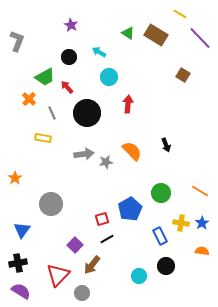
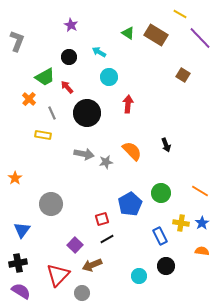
yellow rectangle at (43, 138): moved 3 px up
gray arrow at (84, 154): rotated 18 degrees clockwise
blue pentagon at (130, 209): moved 5 px up
brown arrow at (92, 265): rotated 30 degrees clockwise
